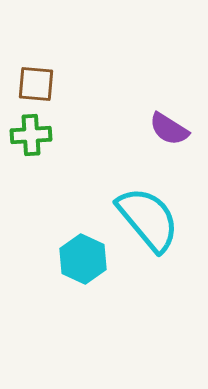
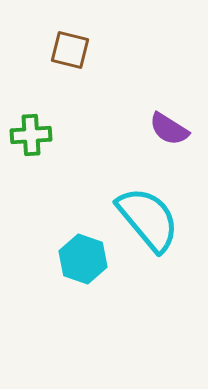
brown square: moved 34 px right, 34 px up; rotated 9 degrees clockwise
cyan hexagon: rotated 6 degrees counterclockwise
